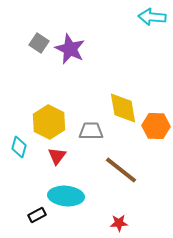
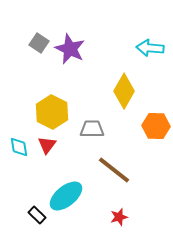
cyan arrow: moved 2 px left, 31 px down
yellow diamond: moved 1 px right, 17 px up; rotated 40 degrees clockwise
yellow hexagon: moved 3 px right, 10 px up
gray trapezoid: moved 1 px right, 2 px up
cyan diamond: rotated 25 degrees counterclockwise
red triangle: moved 10 px left, 11 px up
brown line: moved 7 px left
cyan ellipse: rotated 44 degrees counterclockwise
black rectangle: rotated 72 degrees clockwise
red star: moved 6 px up; rotated 12 degrees counterclockwise
